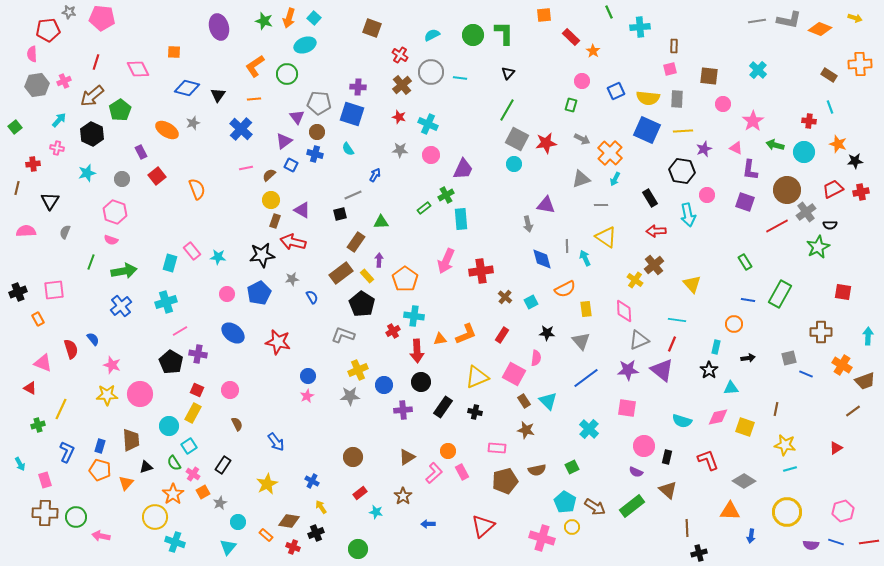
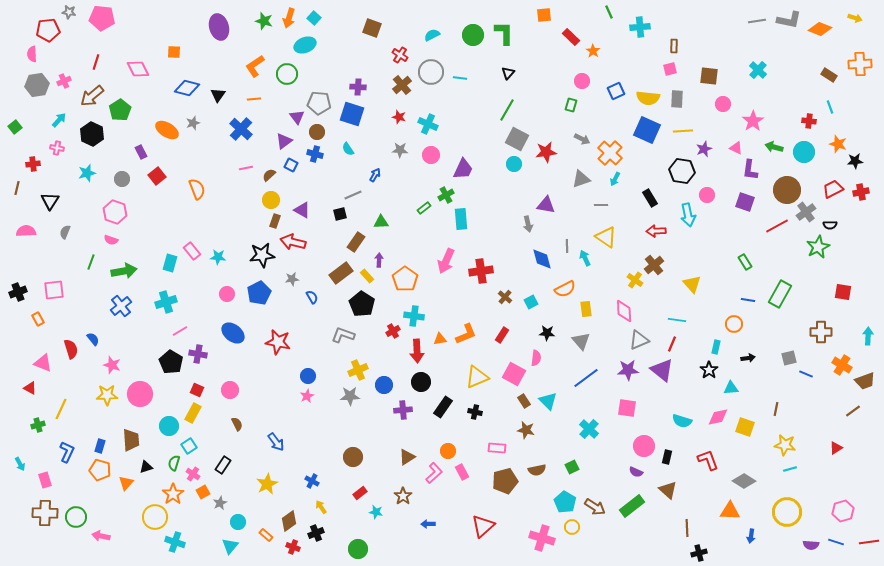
red star at (546, 143): moved 9 px down
green arrow at (775, 145): moved 1 px left, 2 px down
green semicircle at (174, 463): rotated 49 degrees clockwise
brown diamond at (289, 521): rotated 45 degrees counterclockwise
cyan triangle at (228, 547): moved 2 px right, 1 px up
